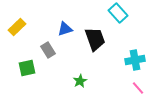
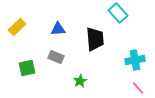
blue triangle: moved 7 px left; rotated 14 degrees clockwise
black trapezoid: rotated 15 degrees clockwise
gray rectangle: moved 8 px right, 7 px down; rotated 35 degrees counterclockwise
